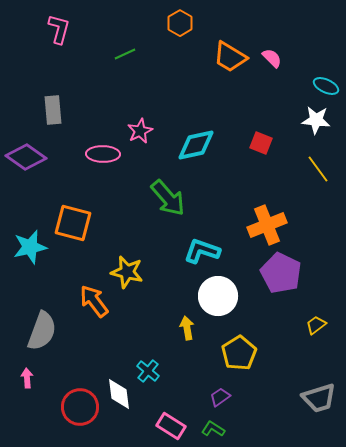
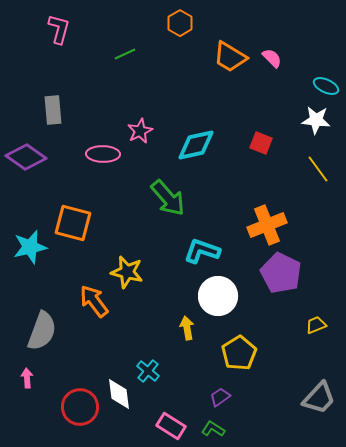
yellow trapezoid: rotated 15 degrees clockwise
gray trapezoid: rotated 30 degrees counterclockwise
